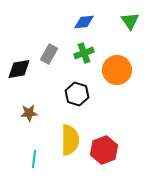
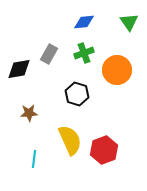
green triangle: moved 1 px left, 1 px down
yellow semicircle: rotated 24 degrees counterclockwise
